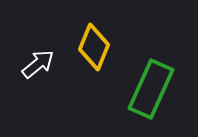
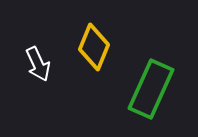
white arrow: rotated 104 degrees clockwise
